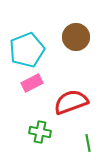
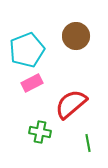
brown circle: moved 1 px up
red semicircle: moved 2 px down; rotated 20 degrees counterclockwise
